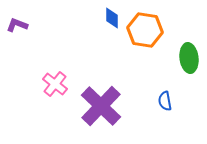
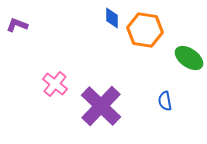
green ellipse: rotated 48 degrees counterclockwise
